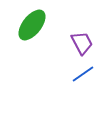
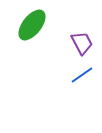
blue line: moved 1 px left, 1 px down
